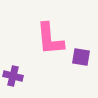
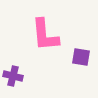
pink L-shape: moved 5 px left, 4 px up
